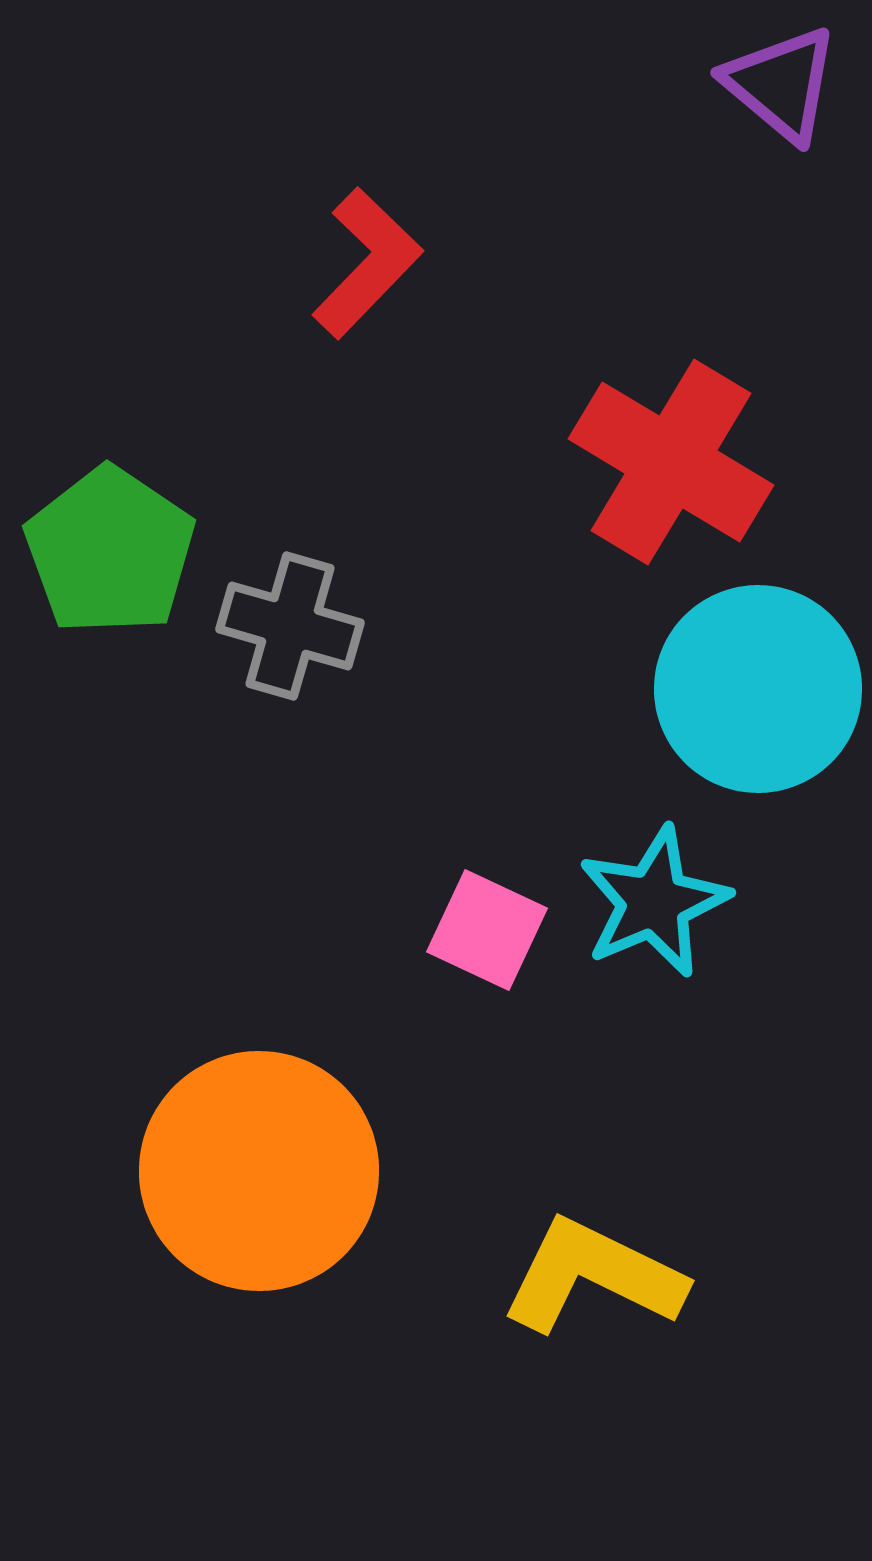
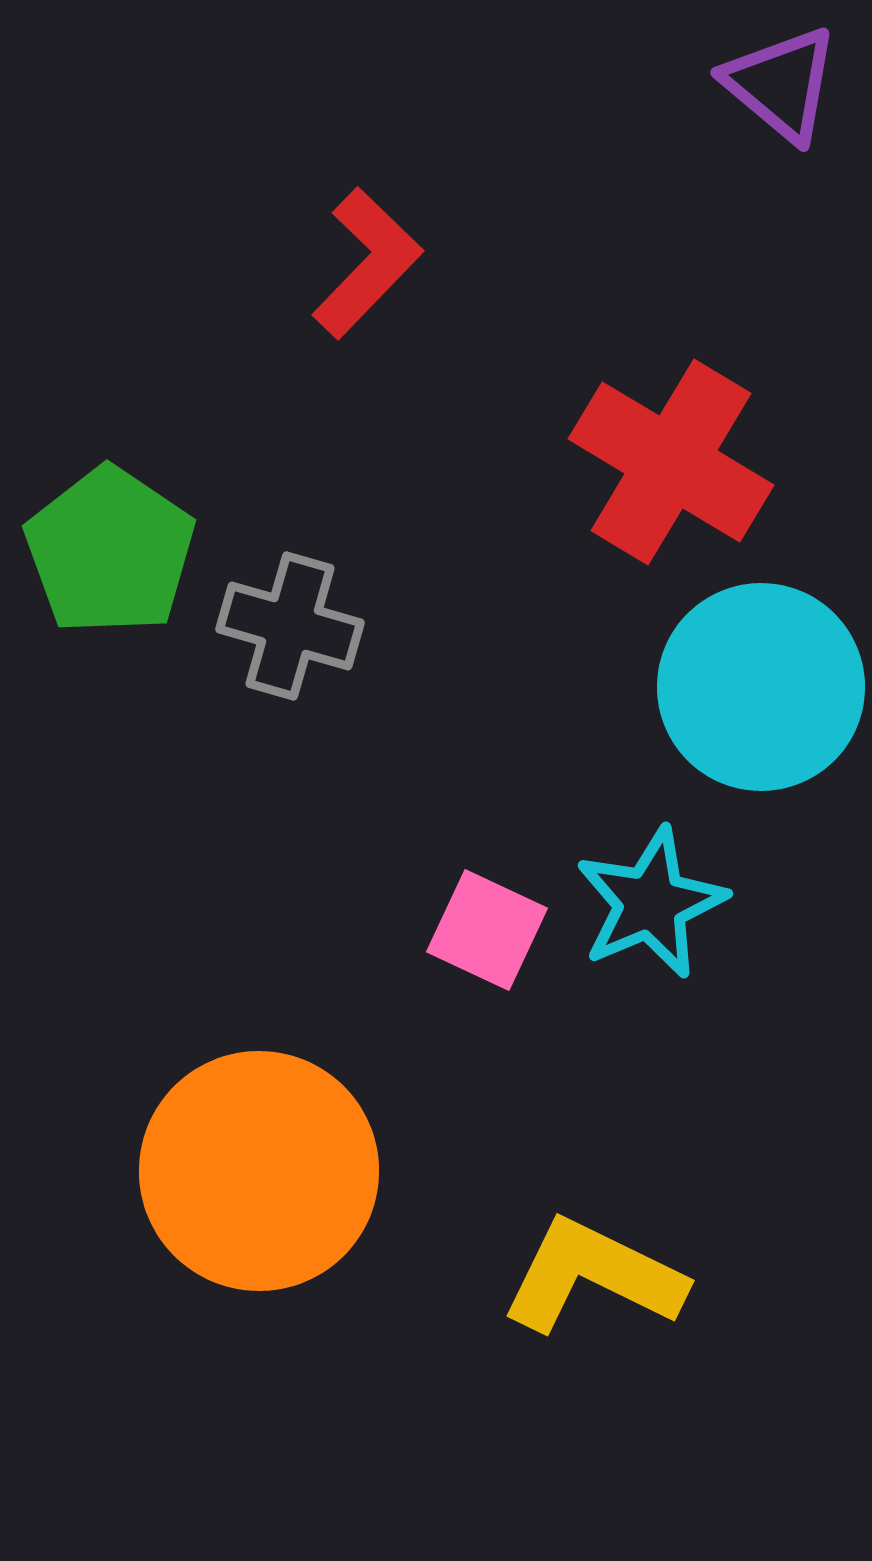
cyan circle: moved 3 px right, 2 px up
cyan star: moved 3 px left, 1 px down
